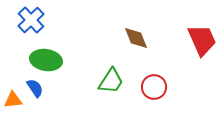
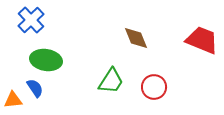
red trapezoid: rotated 44 degrees counterclockwise
